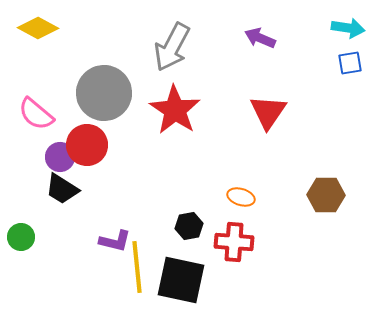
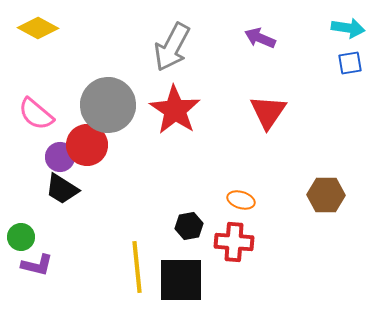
gray circle: moved 4 px right, 12 px down
orange ellipse: moved 3 px down
purple L-shape: moved 78 px left, 24 px down
black square: rotated 12 degrees counterclockwise
